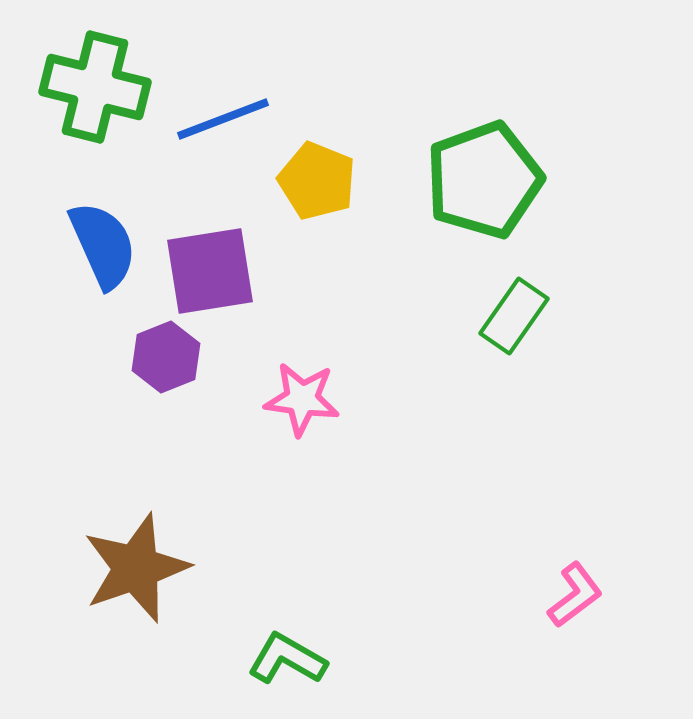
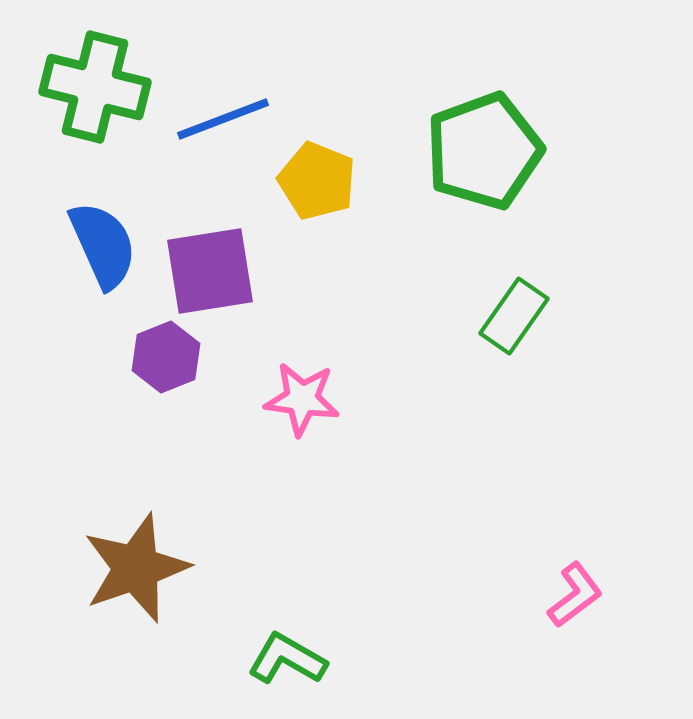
green pentagon: moved 29 px up
